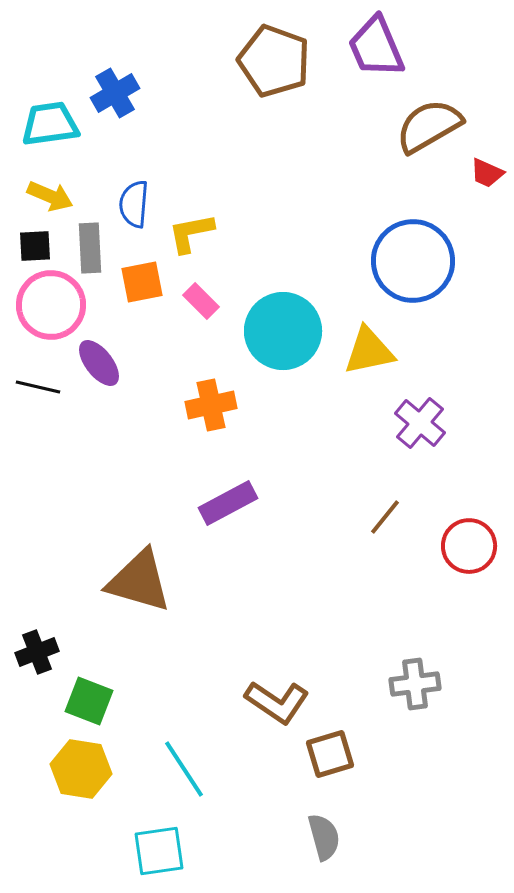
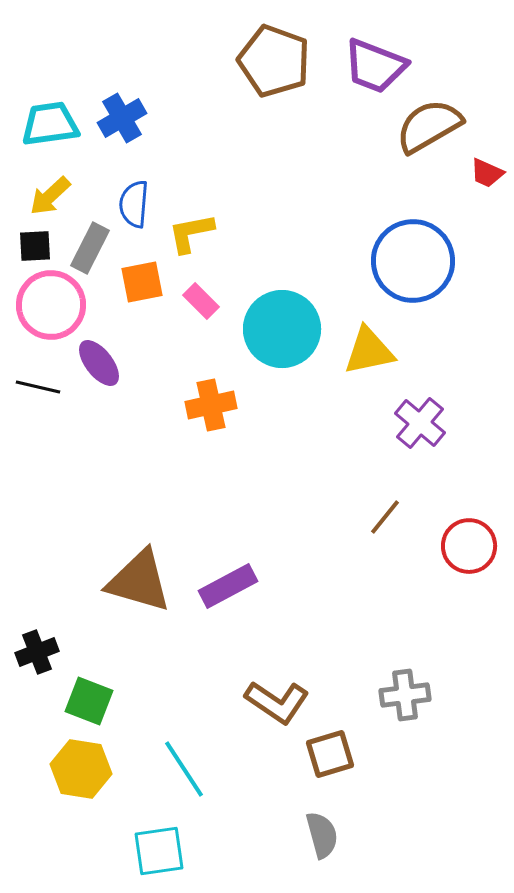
purple trapezoid: moved 1 px left, 19 px down; rotated 46 degrees counterclockwise
blue cross: moved 7 px right, 25 px down
yellow arrow: rotated 114 degrees clockwise
gray rectangle: rotated 30 degrees clockwise
cyan circle: moved 1 px left, 2 px up
purple rectangle: moved 83 px down
gray cross: moved 10 px left, 11 px down
gray semicircle: moved 2 px left, 2 px up
